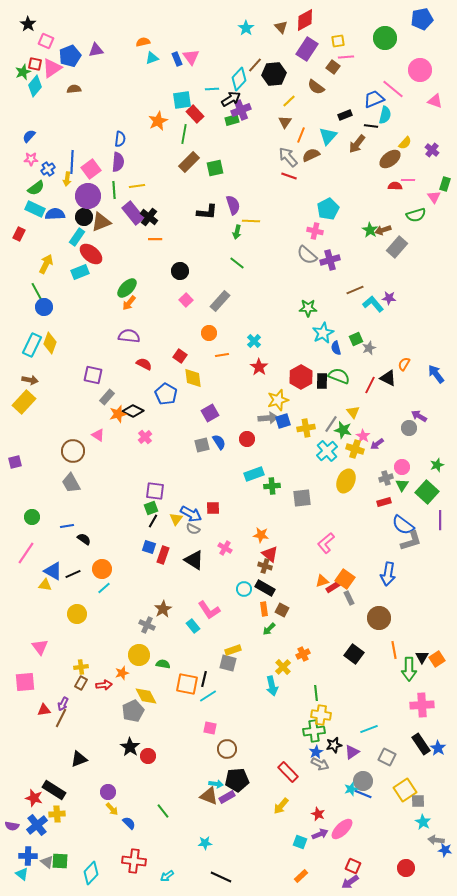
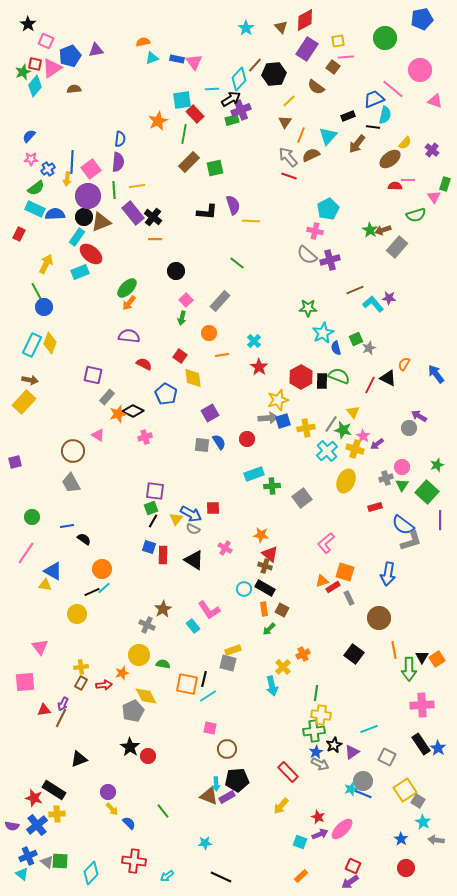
pink triangle at (191, 57): moved 3 px right, 5 px down
blue rectangle at (177, 59): rotated 56 degrees counterclockwise
black rectangle at (345, 115): moved 3 px right, 1 px down
black line at (371, 126): moved 2 px right, 1 px down
black cross at (149, 217): moved 4 px right
green arrow at (237, 232): moved 55 px left, 86 px down
black circle at (180, 271): moved 4 px left
pink cross at (145, 437): rotated 24 degrees clockwise
gray square at (202, 445): rotated 21 degrees clockwise
gray square at (302, 498): rotated 30 degrees counterclockwise
red rectangle at (384, 502): moved 9 px left, 5 px down
red rectangle at (163, 555): rotated 18 degrees counterclockwise
black line at (73, 574): moved 19 px right, 18 px down
orange square at (345, 579): moved 7 px up; rotated 18 degrees counterclockwise
green line at (316, 693): rotated 14 degrees clockwise
black star at (334, 745): rotated 14 degrees counterclockwise
cyan arrow at (216, 784): rotated 80 degrees clockwise
gray square at (418, 801): rotated 32 degrees clockwise
red star at (318, 814): moved 3 px down
blue star at (445, 850): moved 44 px left, 11 px up; rotated 24 degrees clockwise
blue cross at (28, 856): rotated 24 degrees counterclockwise
